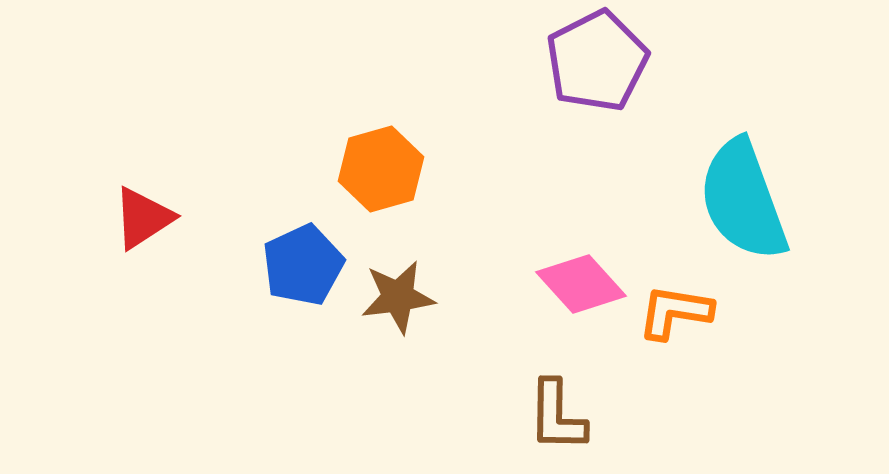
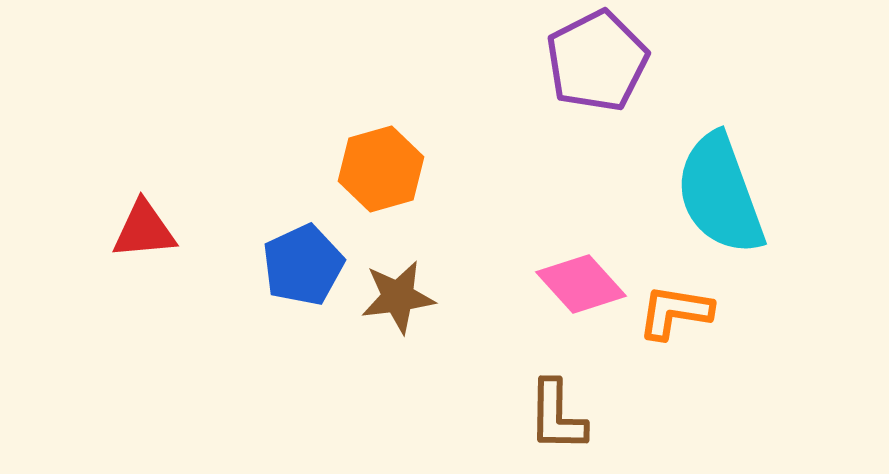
cyan semicircle: moved 23 px left, 6 px up
red triangle: moved 1 px right, 12 px down; rotated 28 degrees clockwise
